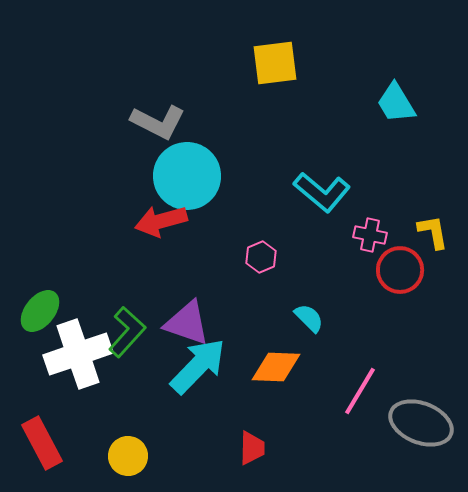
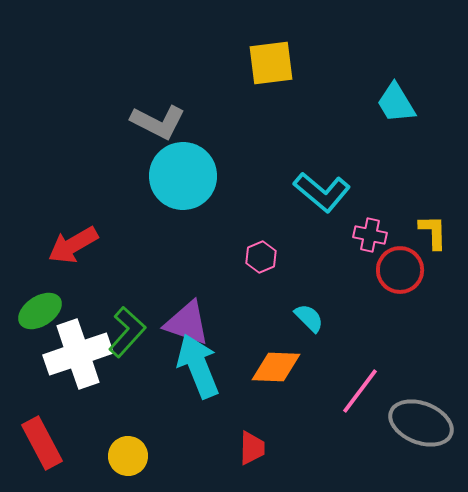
yellow square: moved 4 px left
cyan circle: moved 4 px left
red arrow: moved 88 px left, 24 px down; rotated 15 degrees counterclockwise
yellow L-shape: rotated 9 degrees clockwise
green ellipse: rotated 18 degrees clockwise
cyan arrow: rotated 66 degrees counterclockwise
pink line: rotated 6 degrees clockwise
